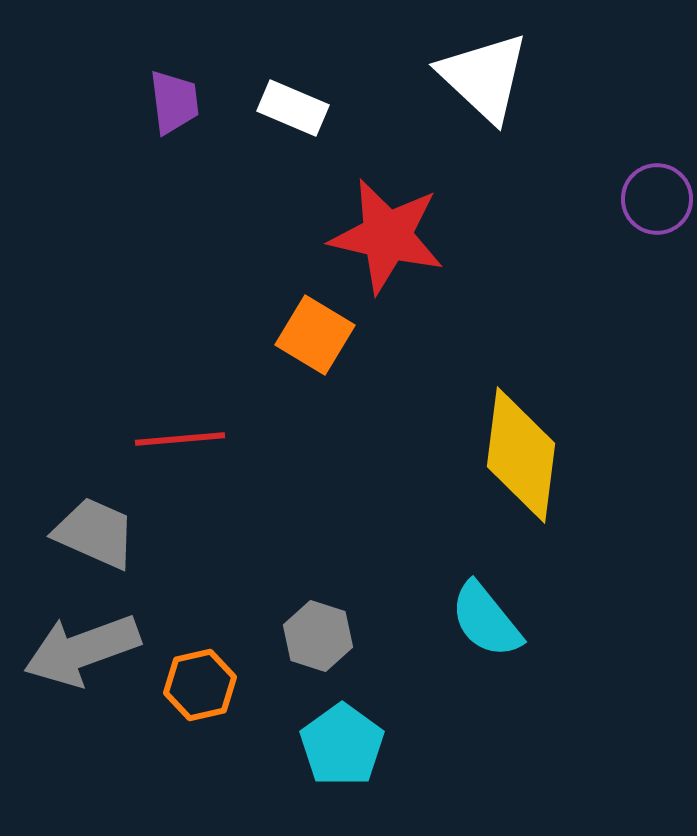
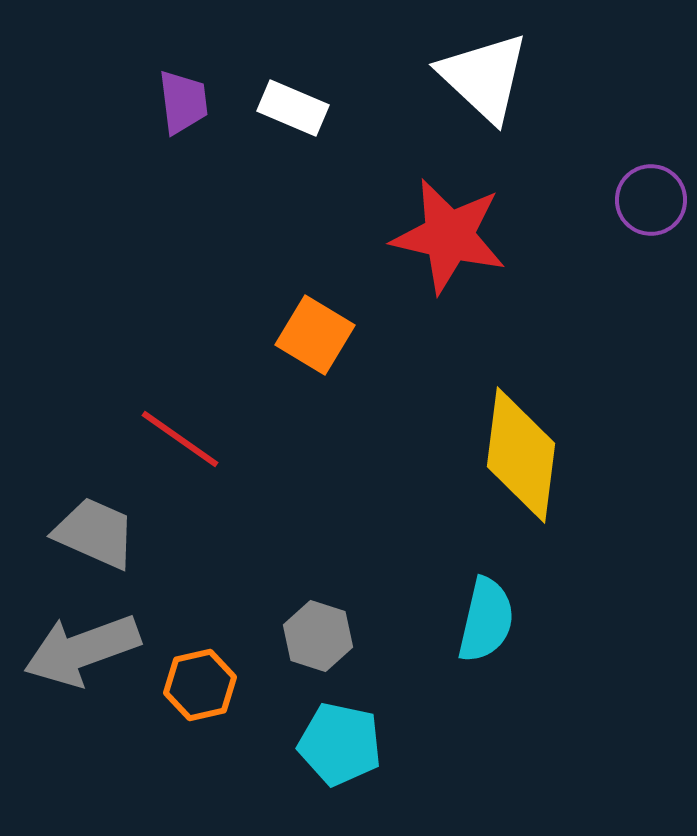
purple trapezoid: moved 9 px right
purple circle: moved 6 px left, 1 px down
red star: moved 62 px right
red line: rotated 40 degrees clockwise
cyan semicircle: rotated 128 degrees counterclockwise
cyan pentagon: moved 2 px left, 1 px up; rotated 24 degrees counterclockwise
